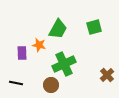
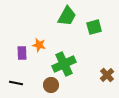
green trapezoid: moved 9 px right, 13 px up
